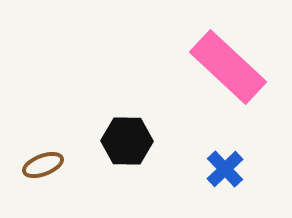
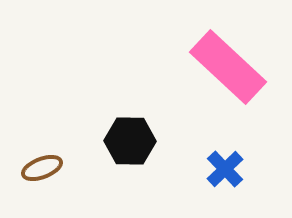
black hexagon: moved 3 px right
brown ellipse: moved 1 px left, 3 px down
